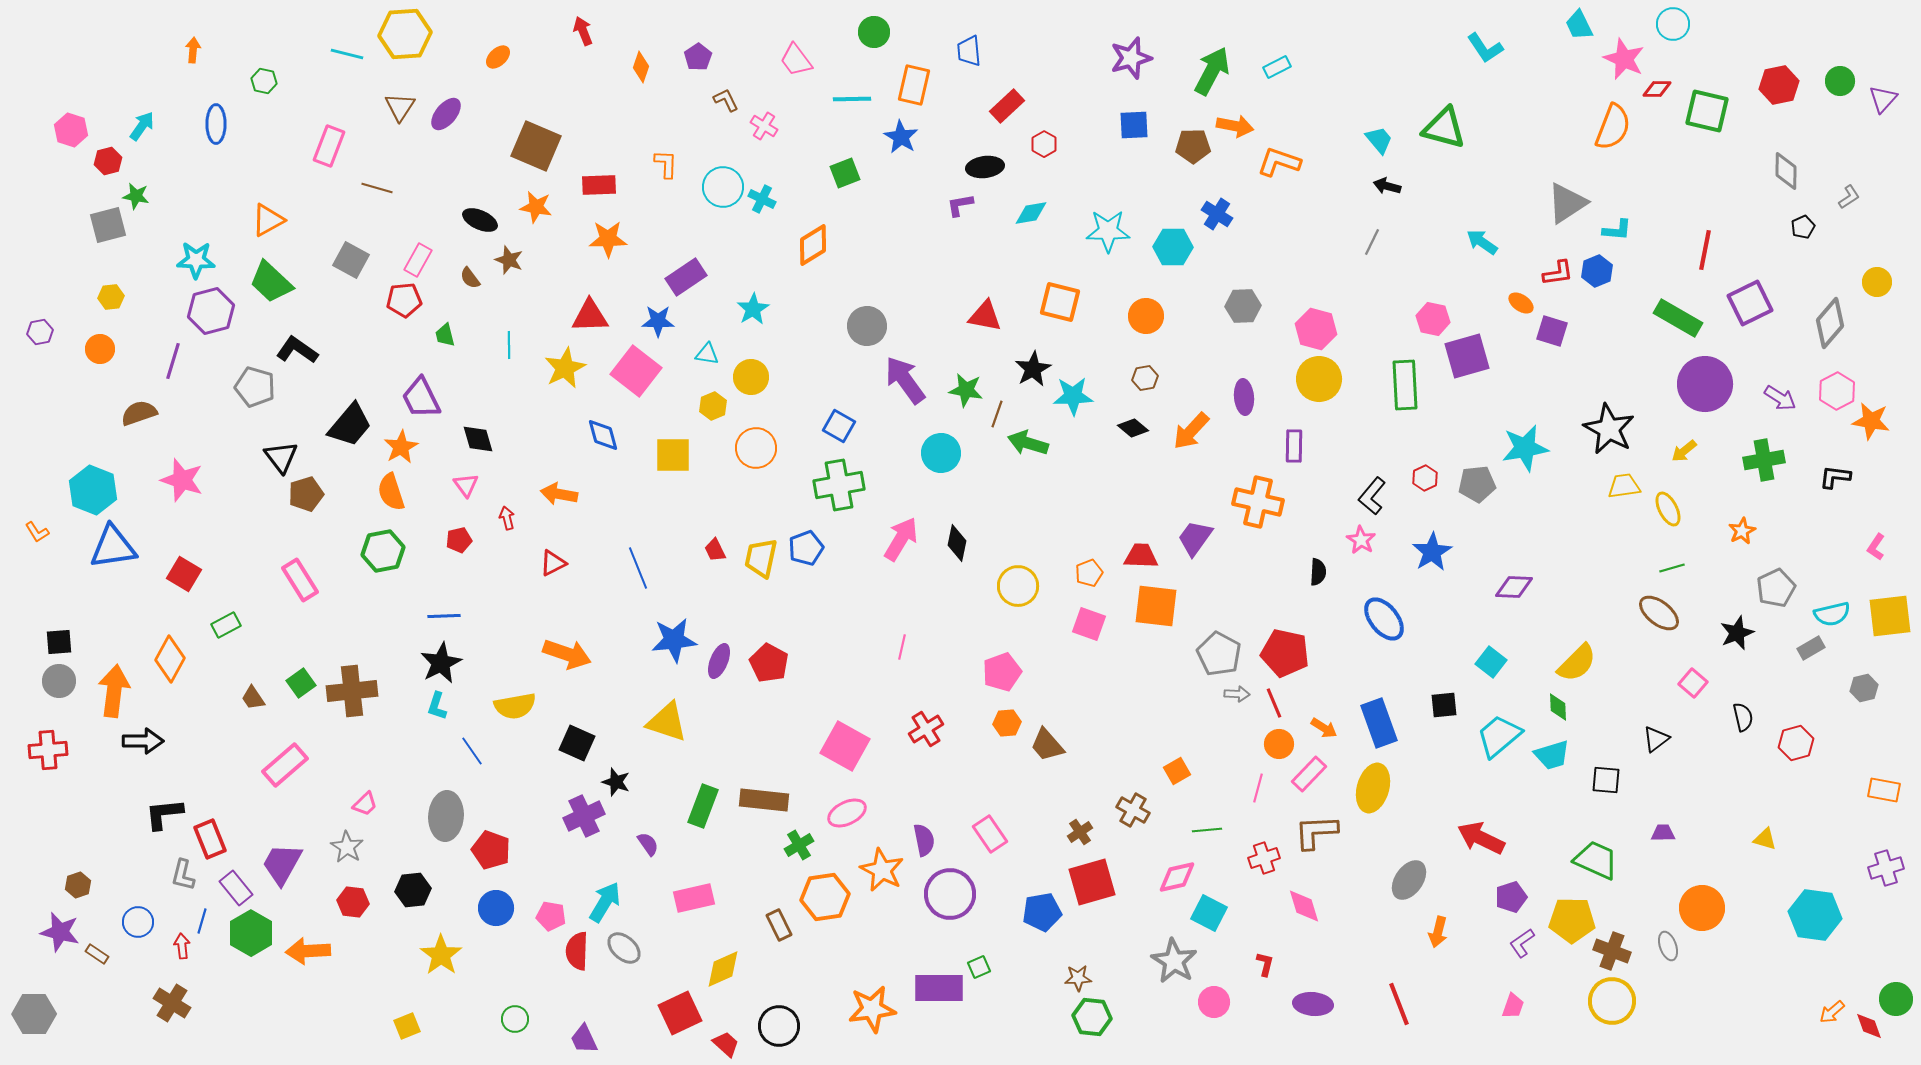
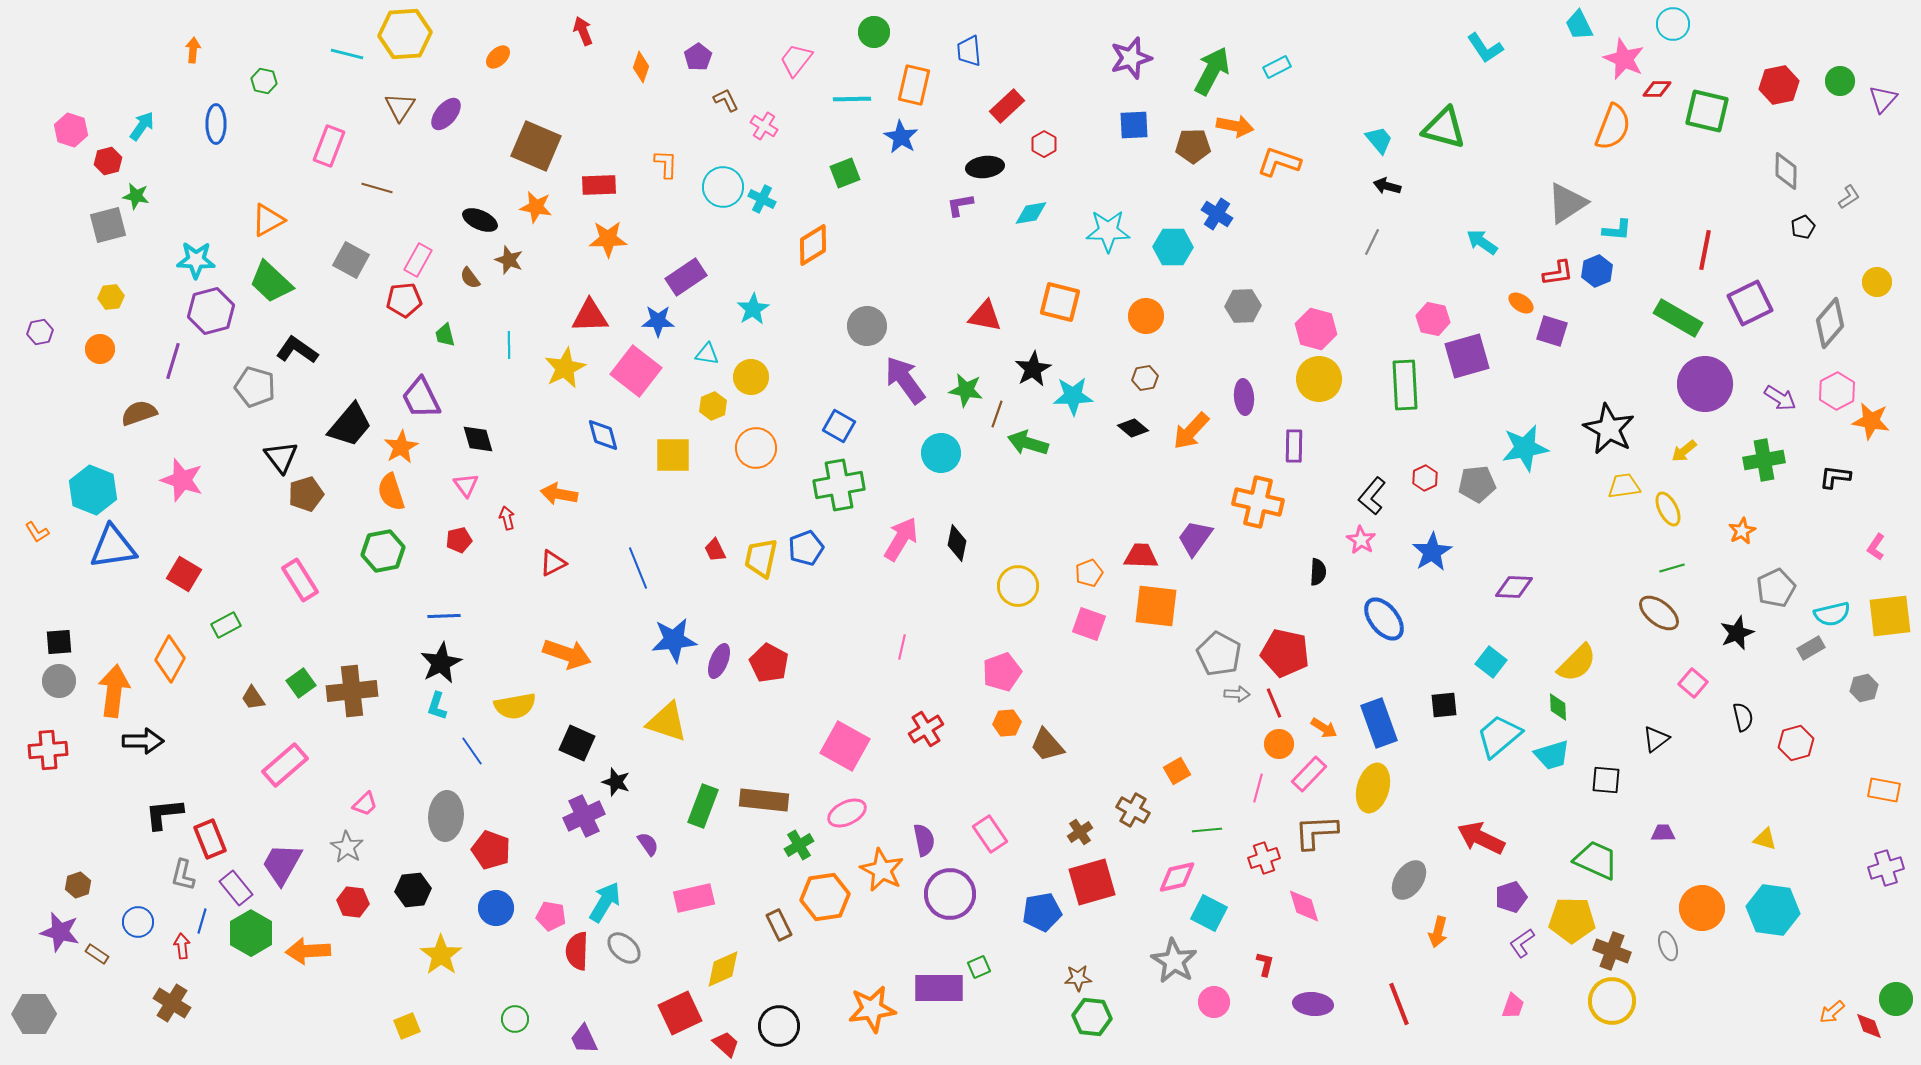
pink trapezoid at (796, 60): rotated 75 degrees clockwise
cyan hexagon at (1815, 915): moved 42 px left, 5 px up
